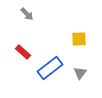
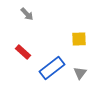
blue rectangle: moved 2 px right
